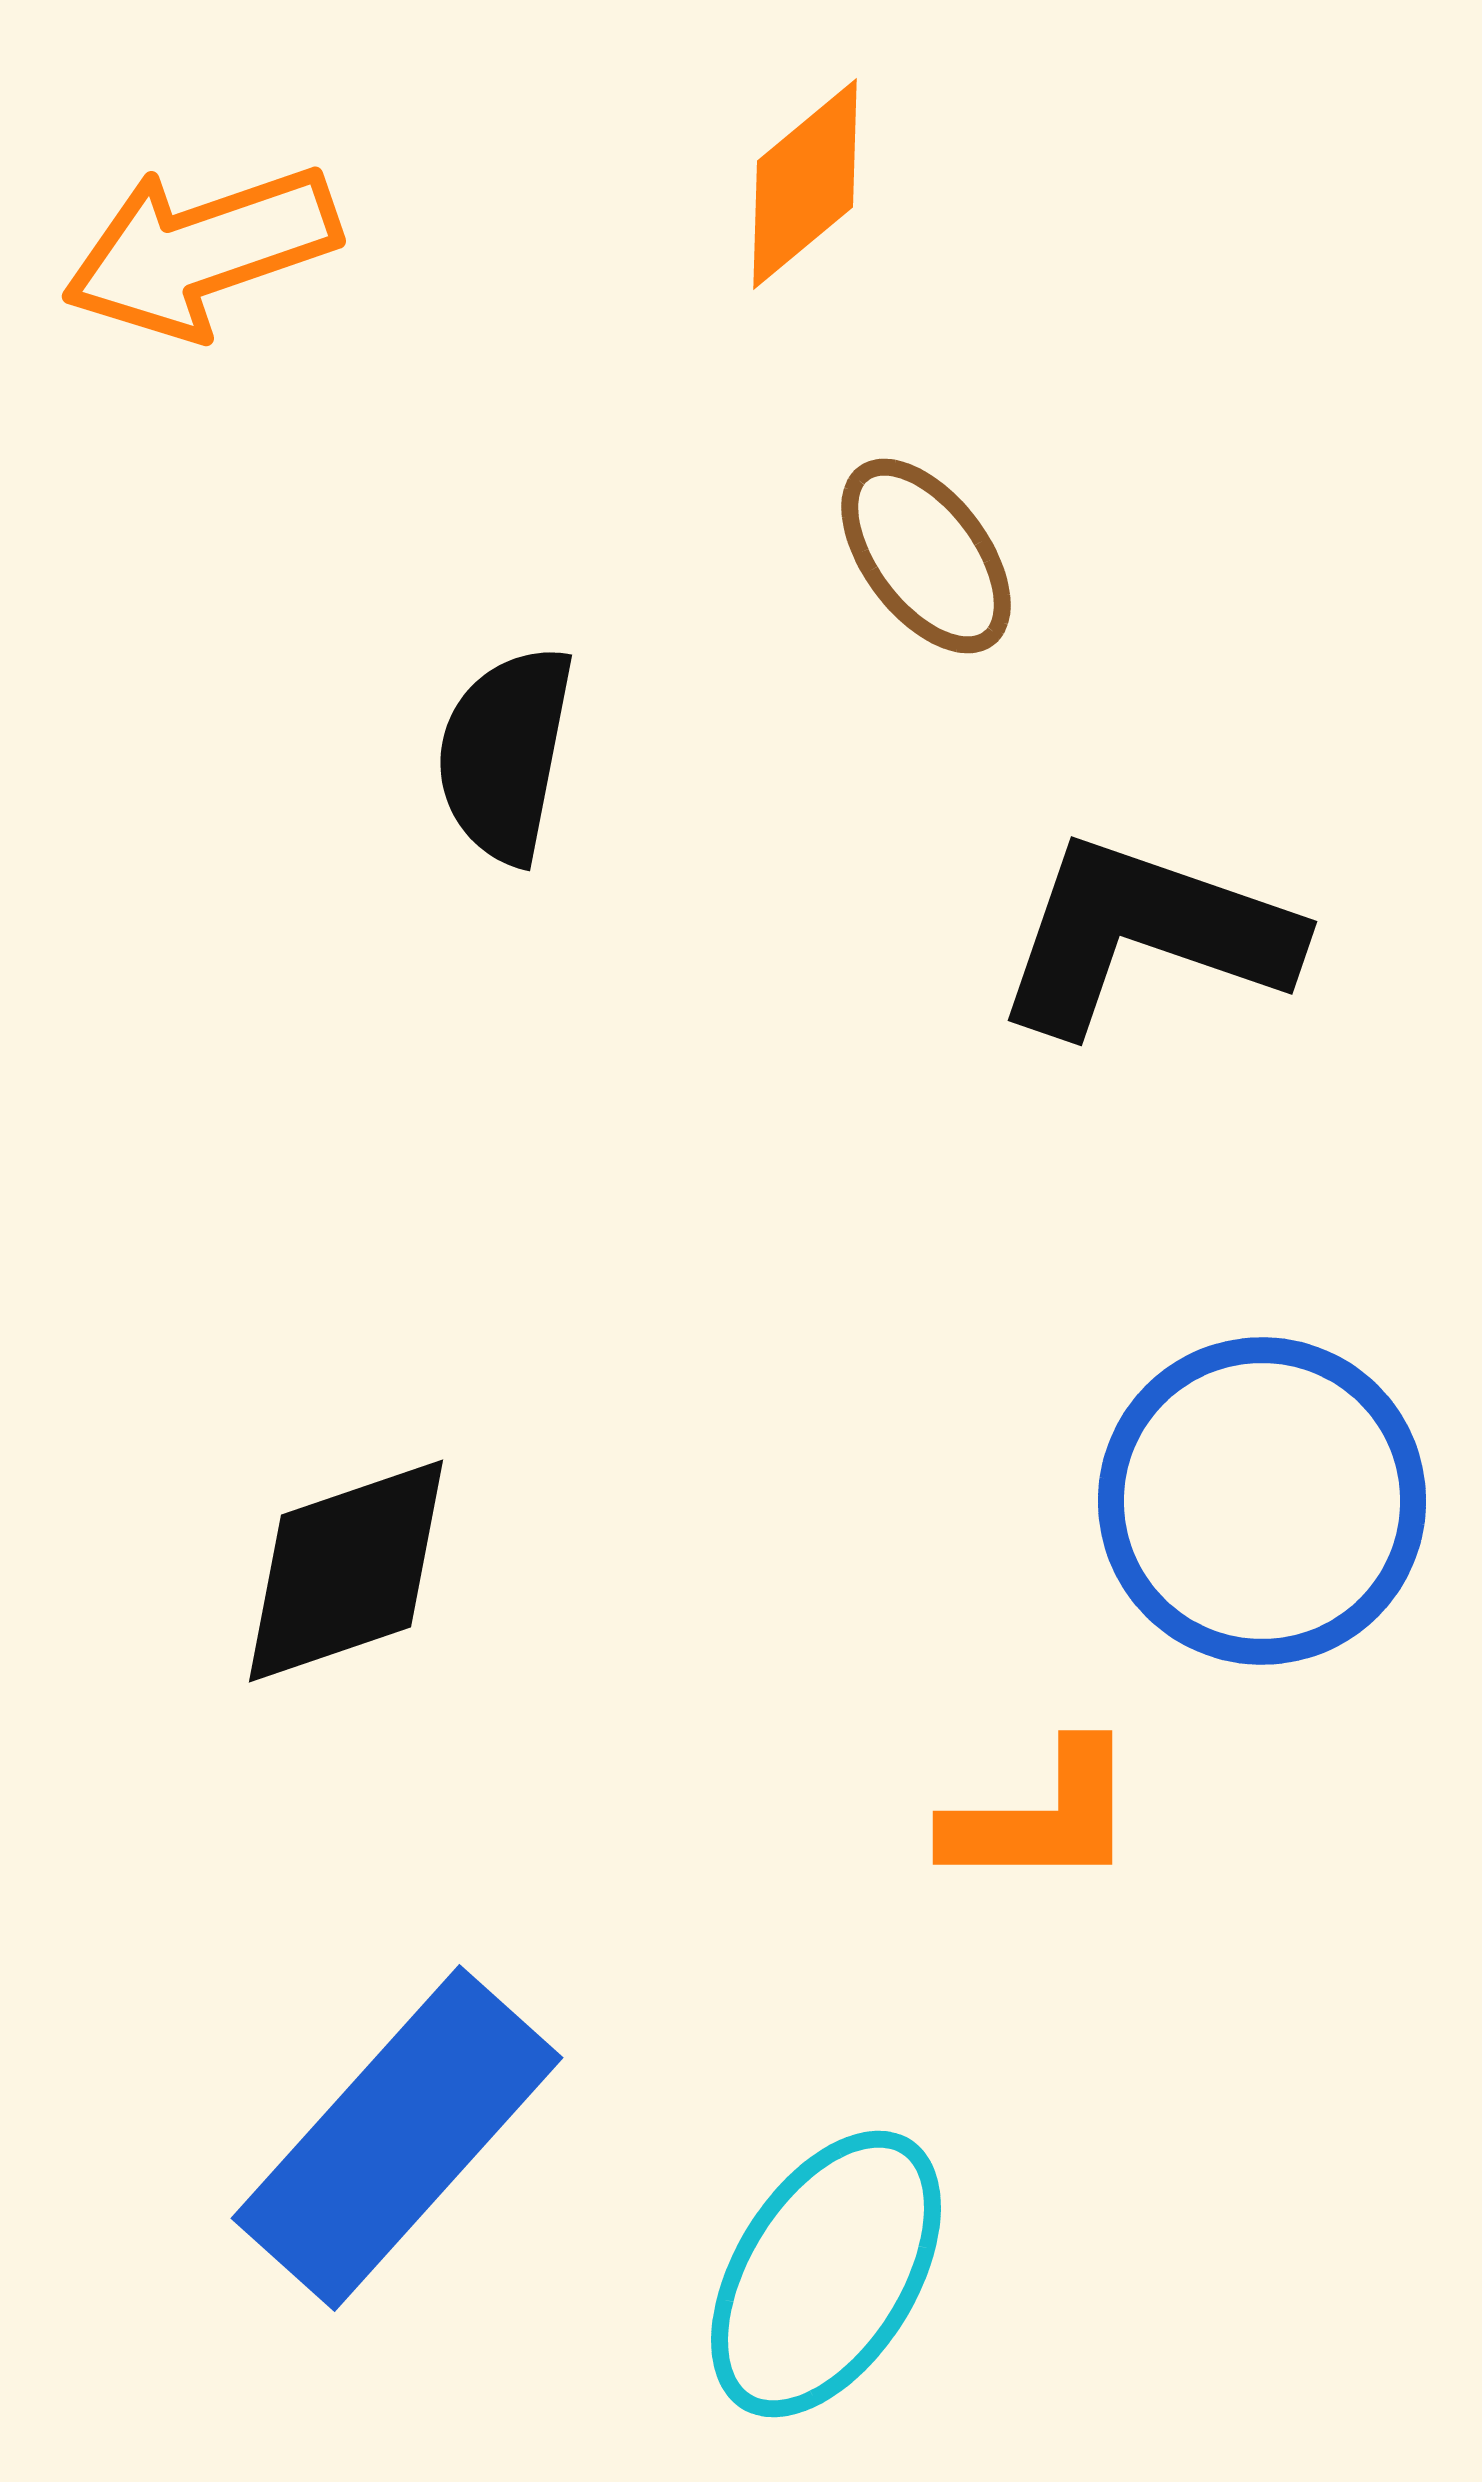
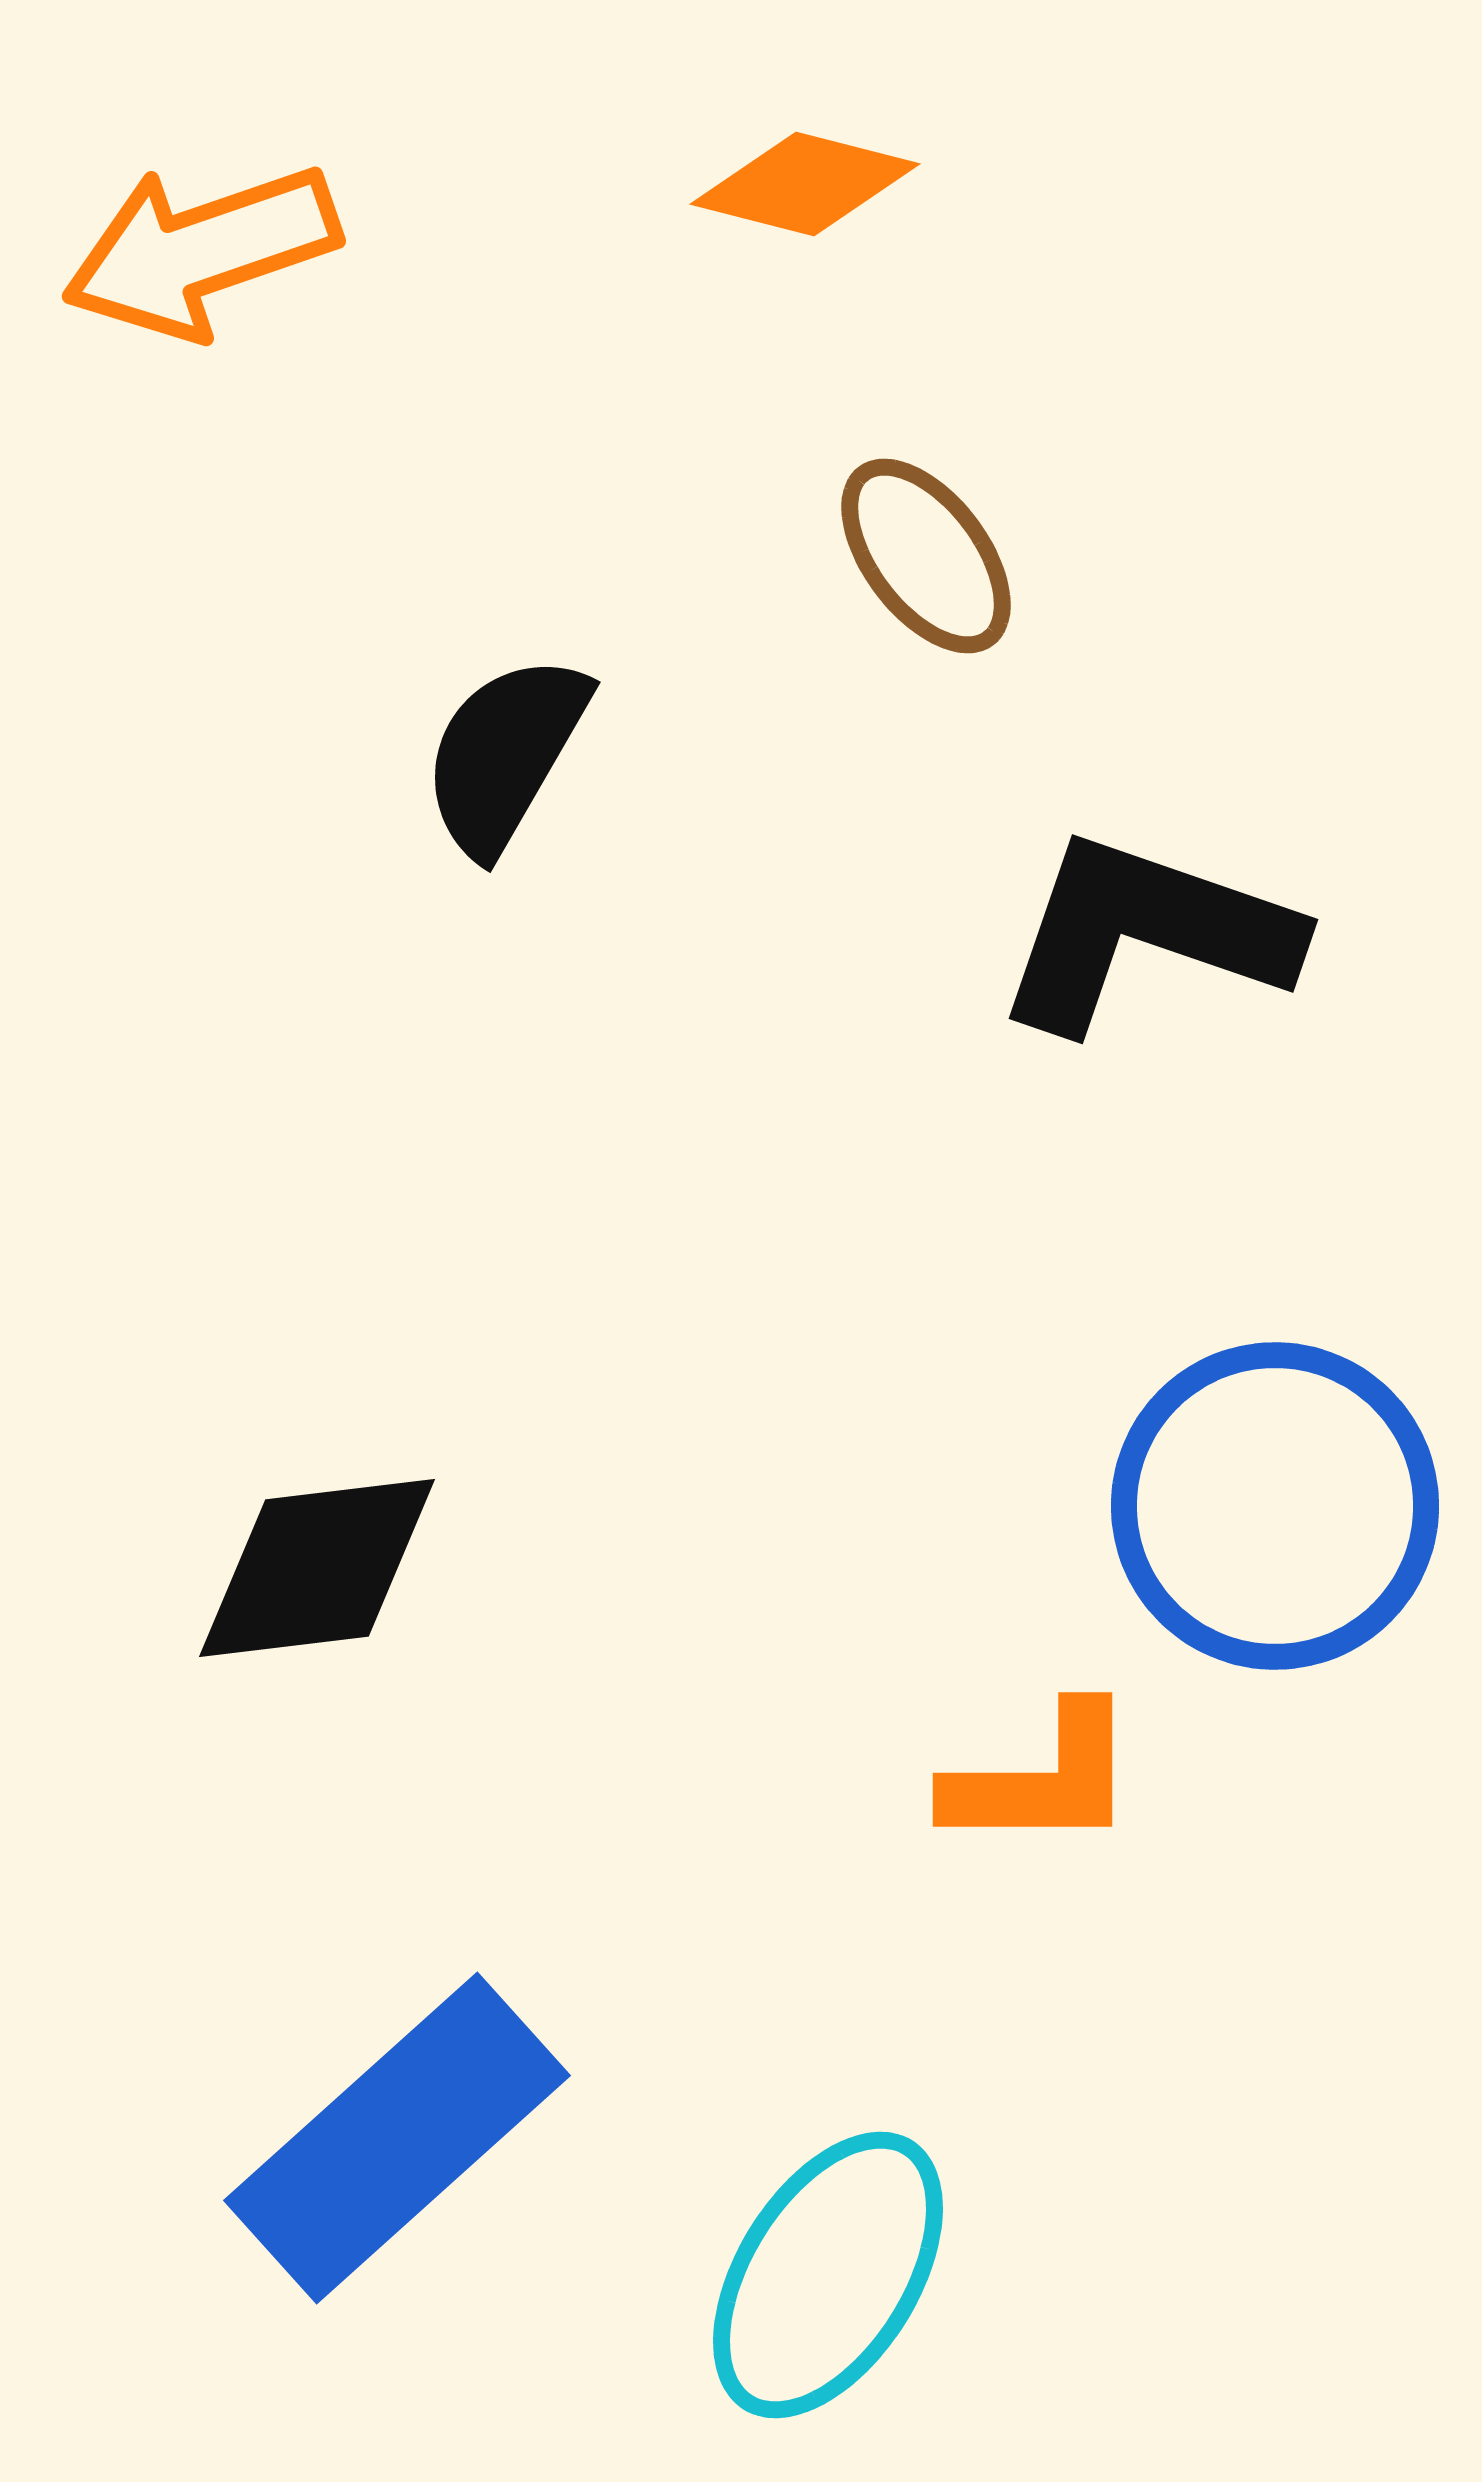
orange diamond: rotated 54 degrees clockwise
black semicircle: rotated 19 degrees clockwise
black L-shape: moved 1 px right, 2 px up
blue circle: moved 13 px right, 5 px down
black diamond: moved 29 px left, 3 px up; rotated 12 degrees clockwise
orange L-shape: moved 38 px up
blue rectangle: rotated 6 degrees clockwise
cyan ellipse: moved 2 px right, 1 px down
